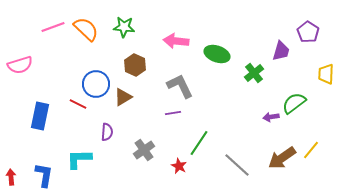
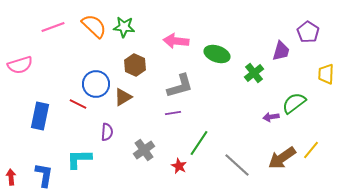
orange semicircle: moved 8 px right, 3 px up
gray L-shape: rotated 100 degrees clockwise
